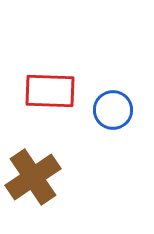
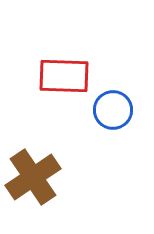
red rectangle: moved 14 px right, 15 px up
